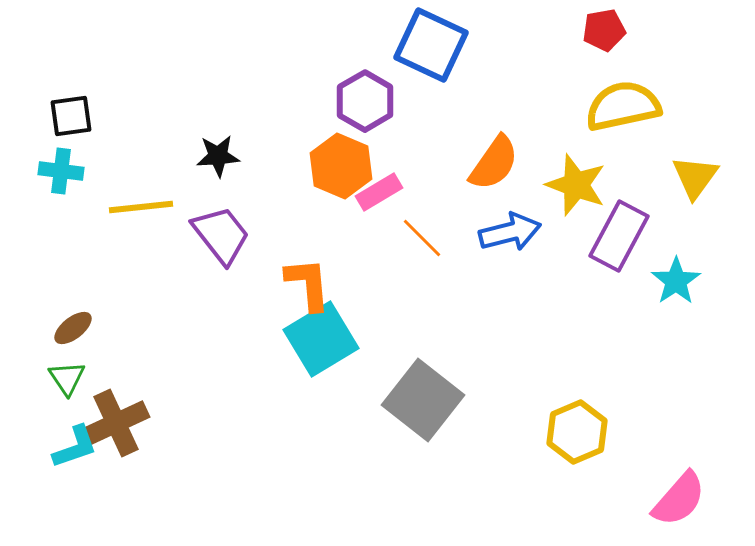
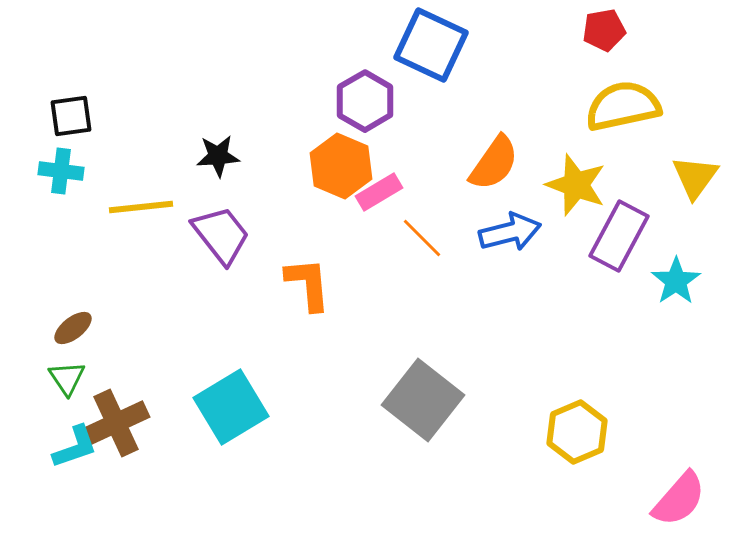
cyan square: moved 90 px left, 68 px down
